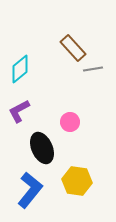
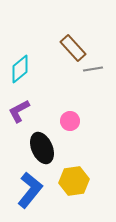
pink circle: moved 1 px up
yellow hexagon: moved 3 px left; rotated 16 degrees counterclockwise
